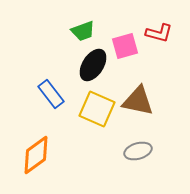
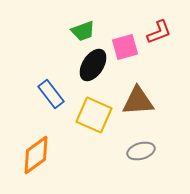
red L-shape: moved 1 px up; rotated 36 degrees counterclockwise
pink square: moved 1 px down
brown triangle: rotated 16 degrees counterclockwise
yellow square: moved 3 px left, 6 px down
gray ellipse: moved 3 px right
